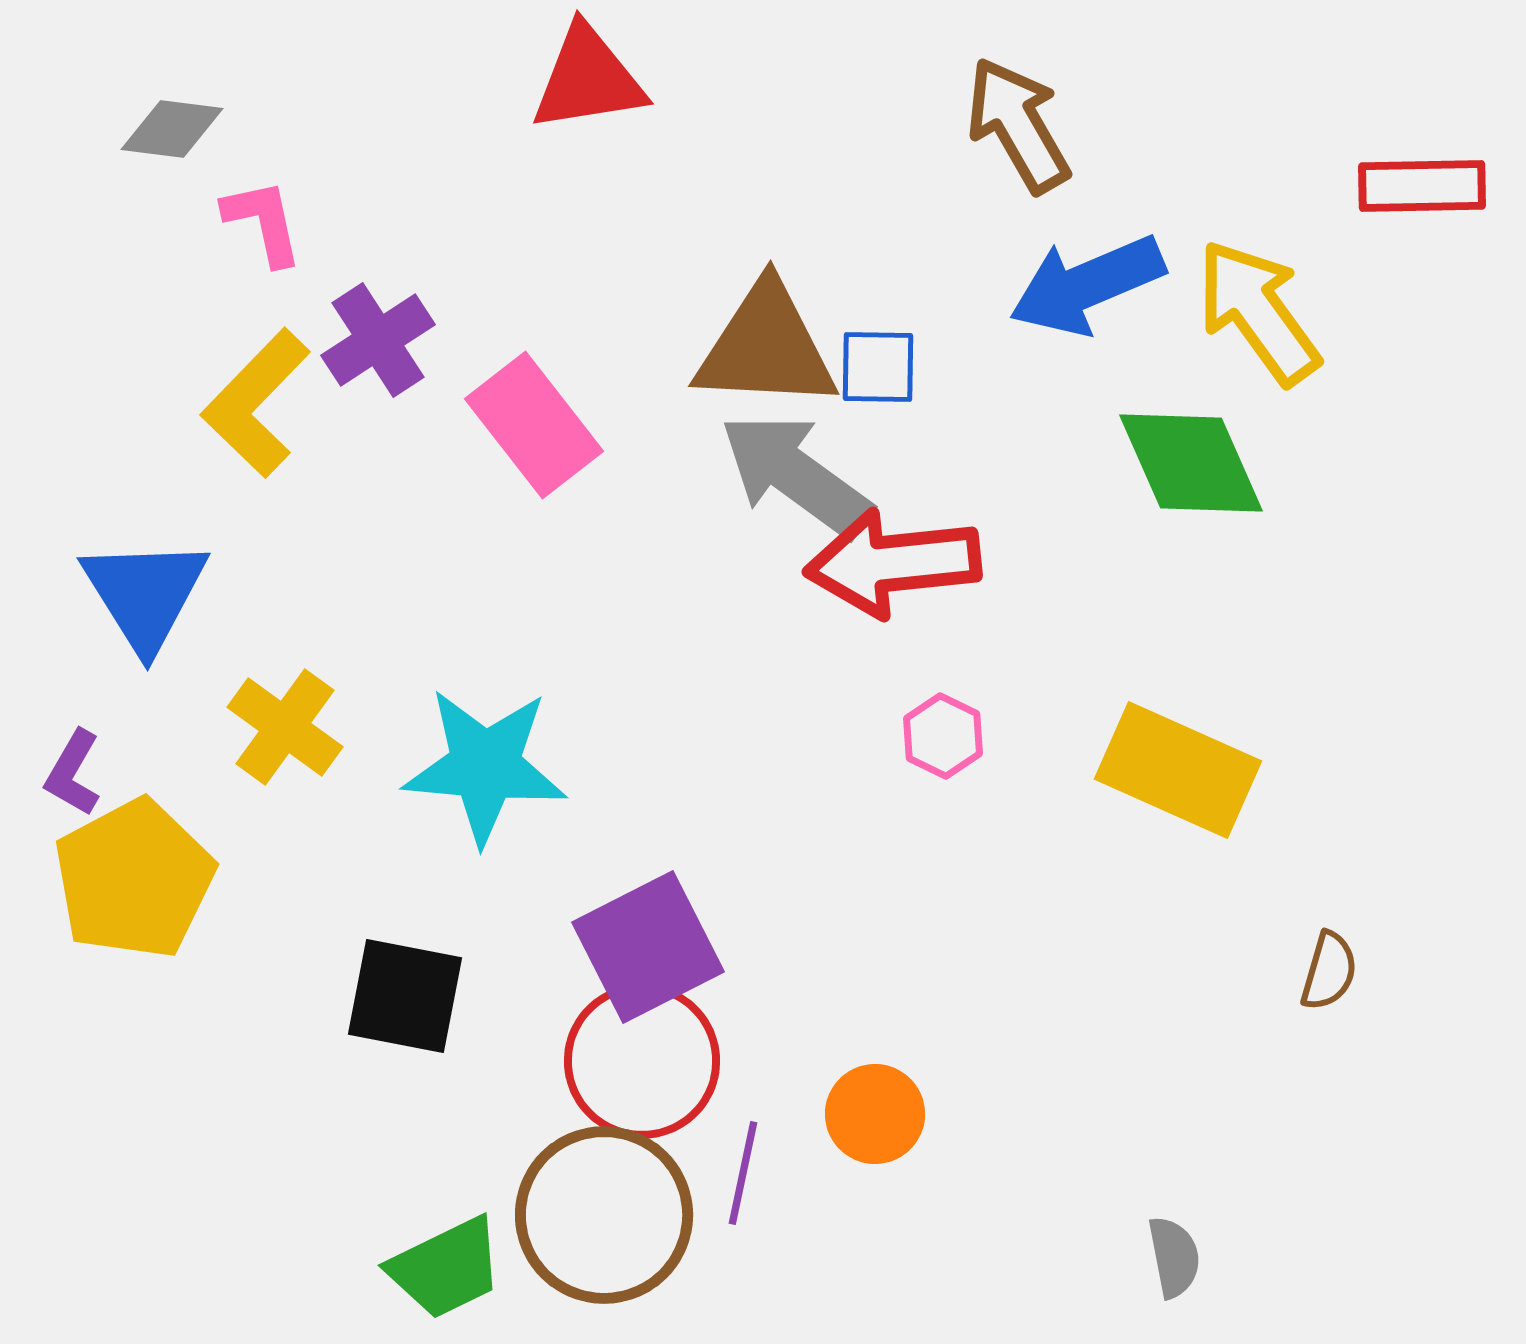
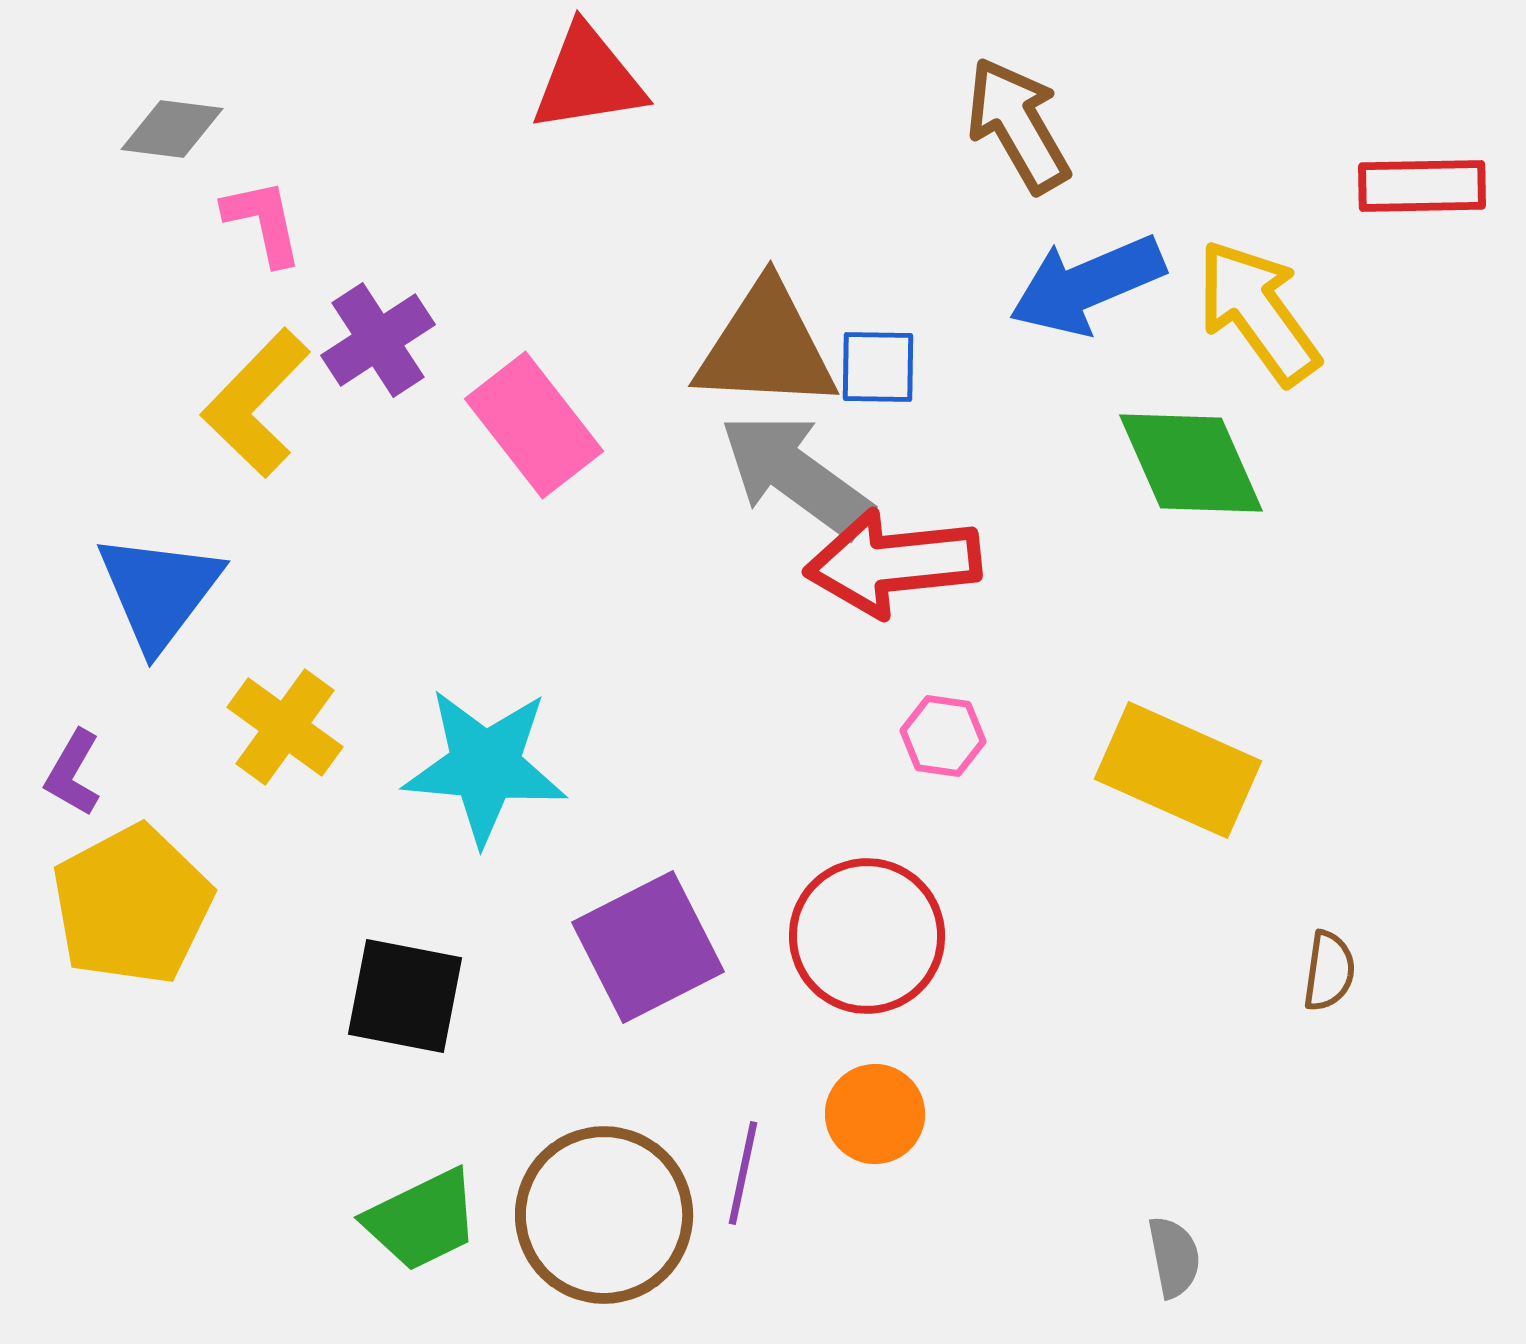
blue triangle: moved 14 px right, 3 px up; rotated 9 degrees clockwise
pink hexagon: rotated 18 degrees counterclockwise
yellow pentagon: moved 2 px left, 26 px down
brown semicircle: rotated 8 degrees counterclockwise
red circle: moved 225 px right, 125 px up
green trapezoid: moved 24 px left, 48 px up
